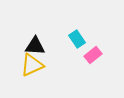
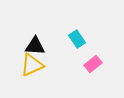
pink rectangle: moved 9 px down
